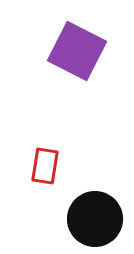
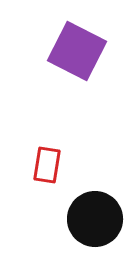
red rectangle: moved 2 px right, 1 px up
